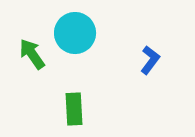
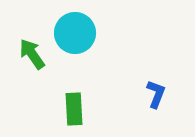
blue L-shape: moved 6 px right, 34 px down; rotated 16 degrees counterclockwise
